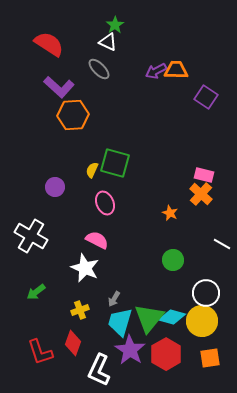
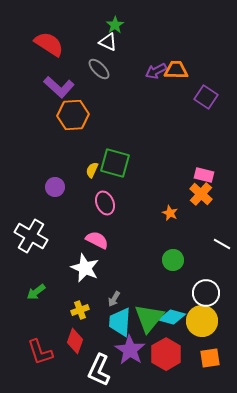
cyan trapezoid: rotated 12 degrees counterclockwise
red diamond: moved 2 px right, 2 px up
